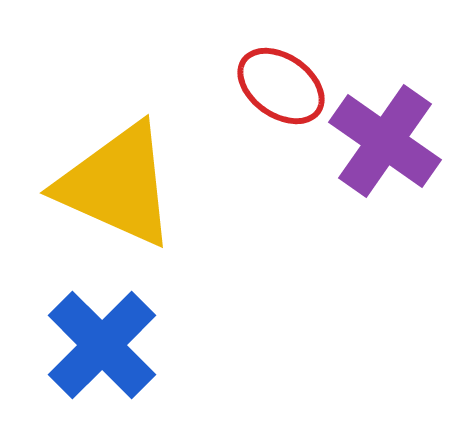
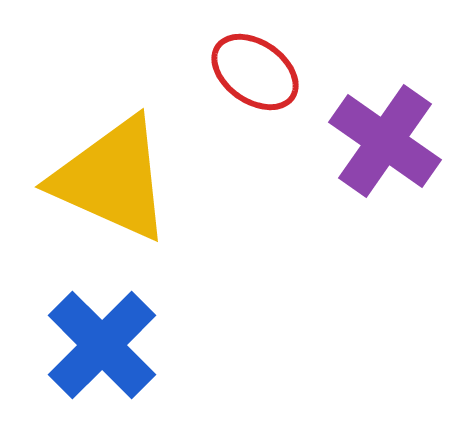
red ellipse: moved 26 px left, 14 px up
yellow triangle: moved 5 px left, 6 px up
